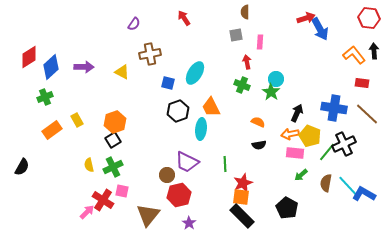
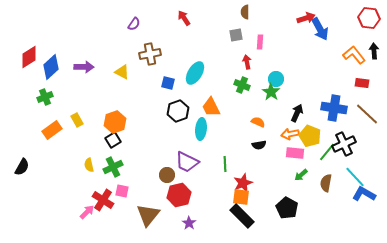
cyan line at (348, 186): moved 7 px right, 9 px up
